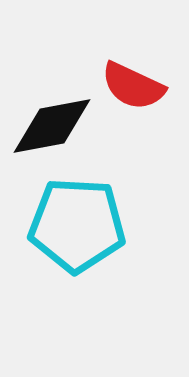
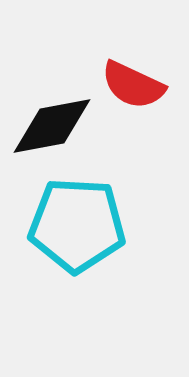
red semicircle: moved 1 px up
